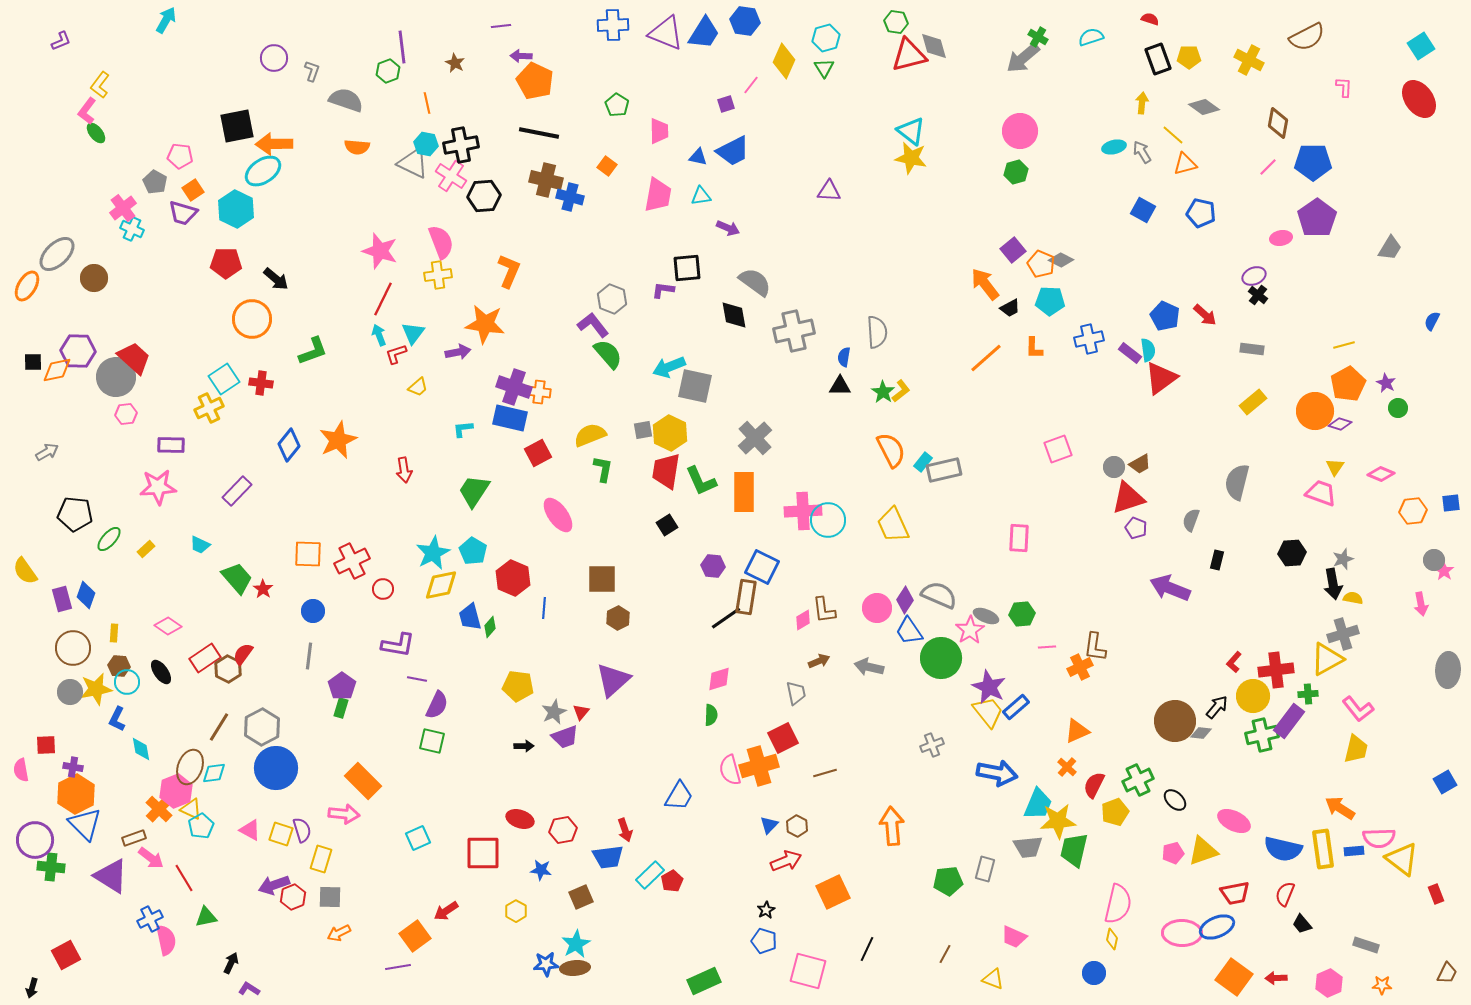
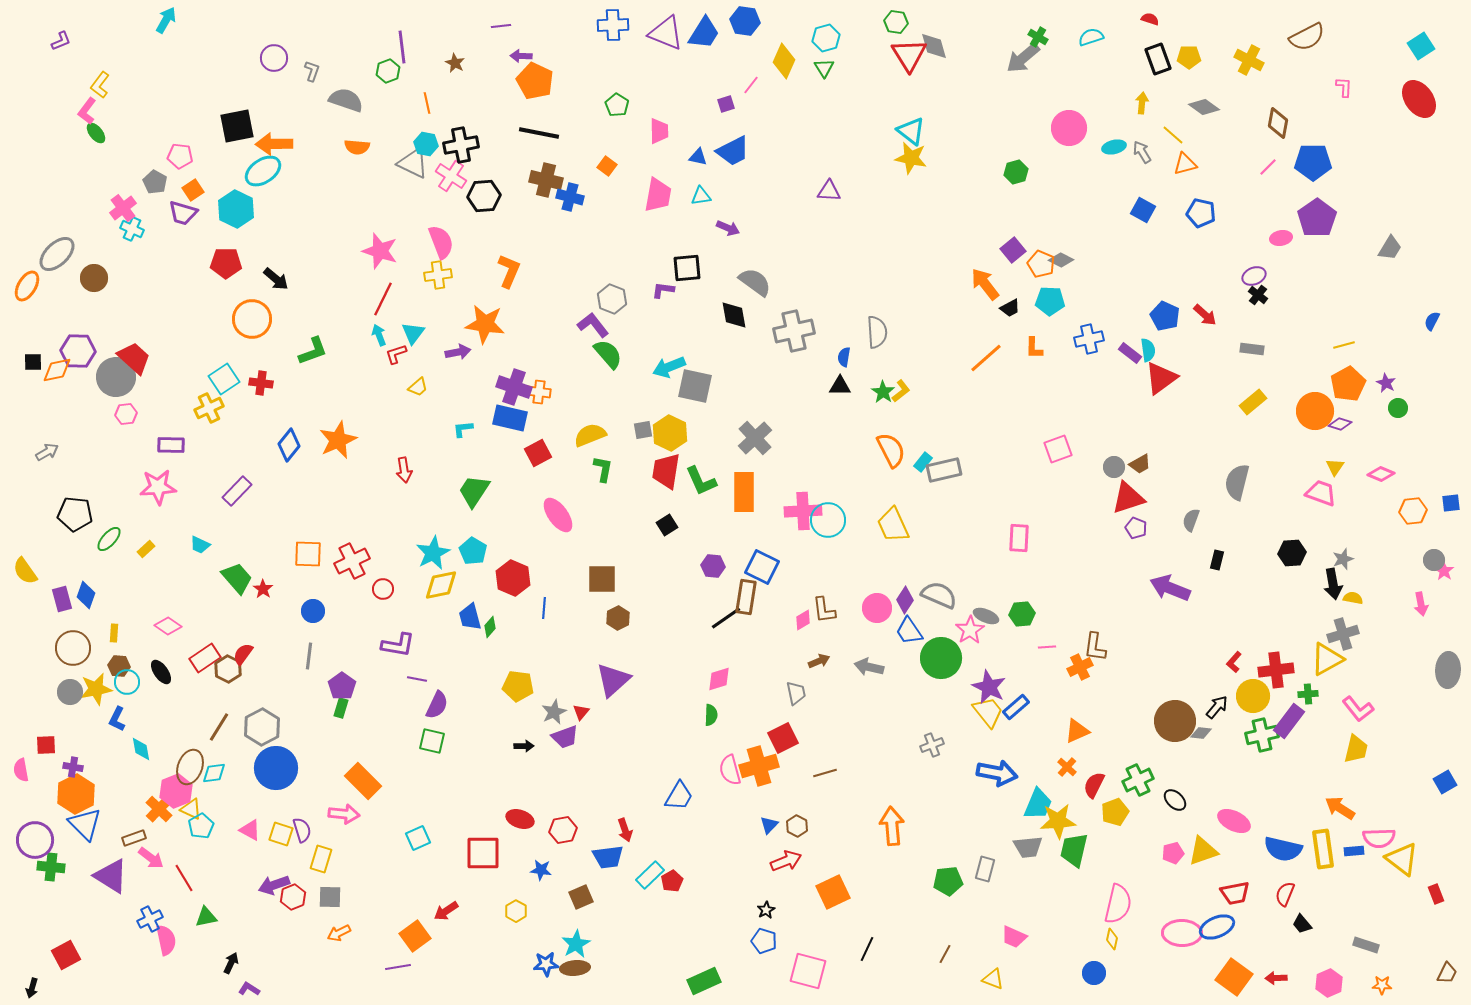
red triangle at (909, 55): rotated 48 degrees counterclockwise
pink circle at (1020, 131): moved 49 px right, 3 px up
